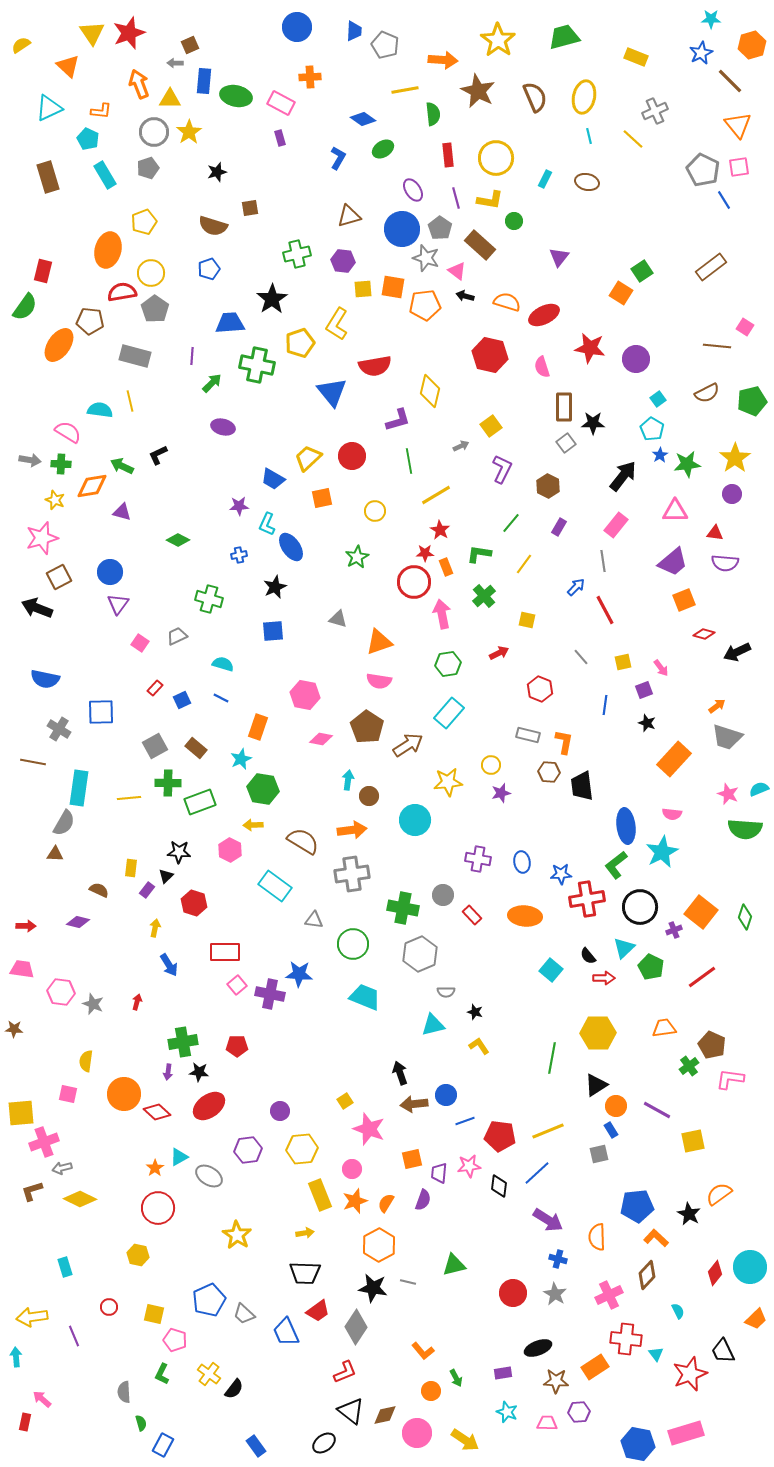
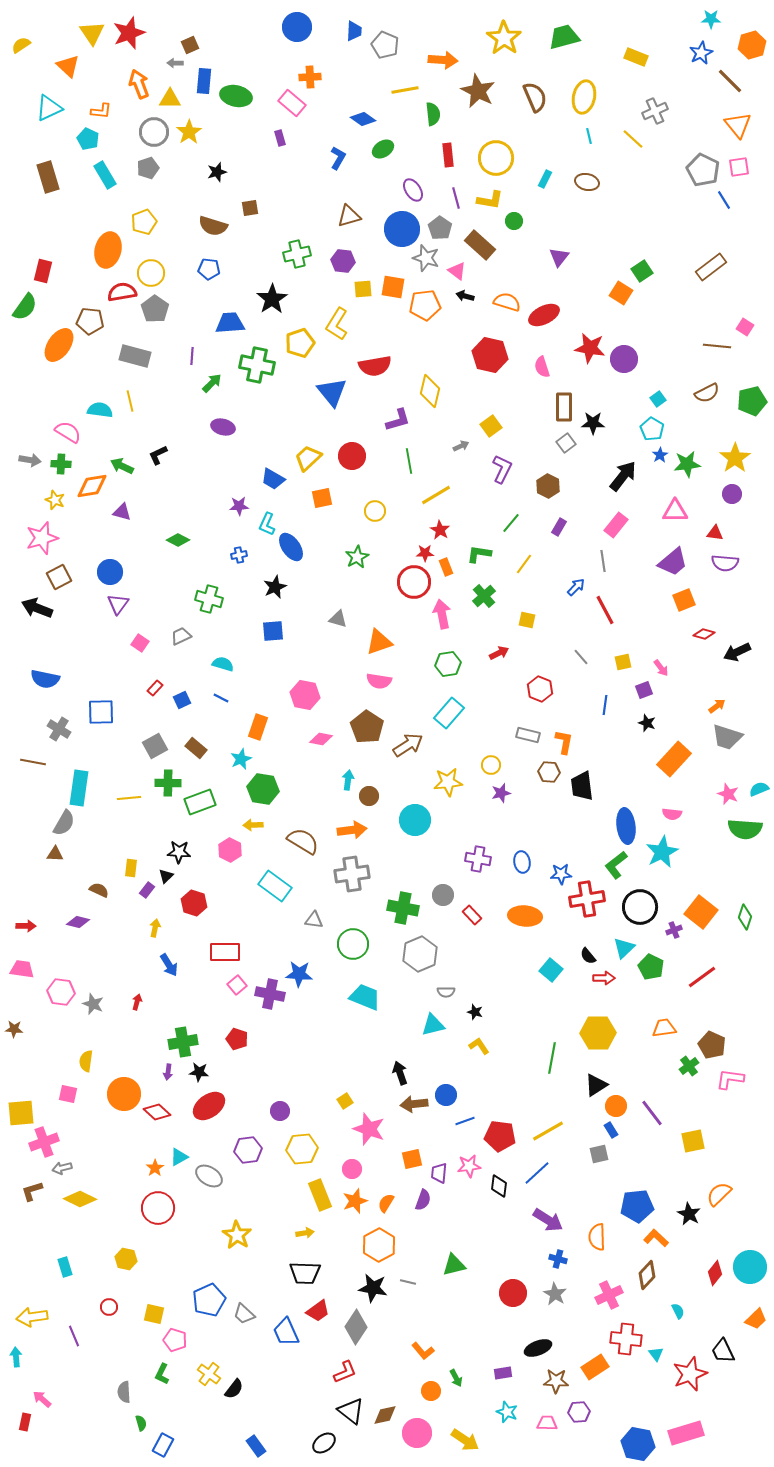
yellow star at (498, 40): moved 6 px right, 2 px up
pink rectangle at (281, 103): moved 11 px right; rotated 12 degrees clockwise
blue pentagon at (209, 269): rotated 25 degrees clockwise
purple circle at (636, 359): moved 12 px left
gray trapezoid at (177, 636): moved 4 px right
red pentagon at (237, 1046): moved 7 px up; rotated 20 degrees clockwise
purple line at (657, 1110): moved 5 px left, 3 px down; rotated 24 degrees clockwise
yellow line at (548, 1131): rotated 8 degrees counterclockwise
orange semicircle at (719, 1194): rotated 8 degrees counterclockwise
yellow hexagon at (138, 1255): moved 12 px left, 4 px down
